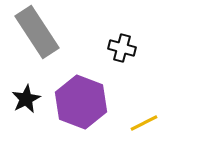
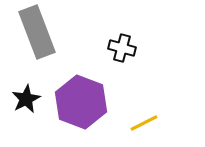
gray rectangle: rotated 12 degrees clockwise
